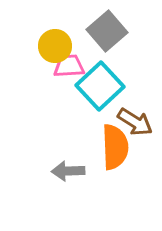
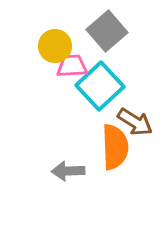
pink trapezoid: moved 3 px right
